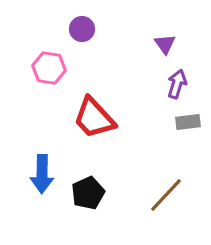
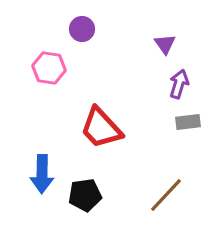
purple arrow: moved 2 px right
red trapezoid: moved 7 px right, 10 px down
black pentagon: moved 3 px left, 2 px down; rotated 16 degrees clockwise
